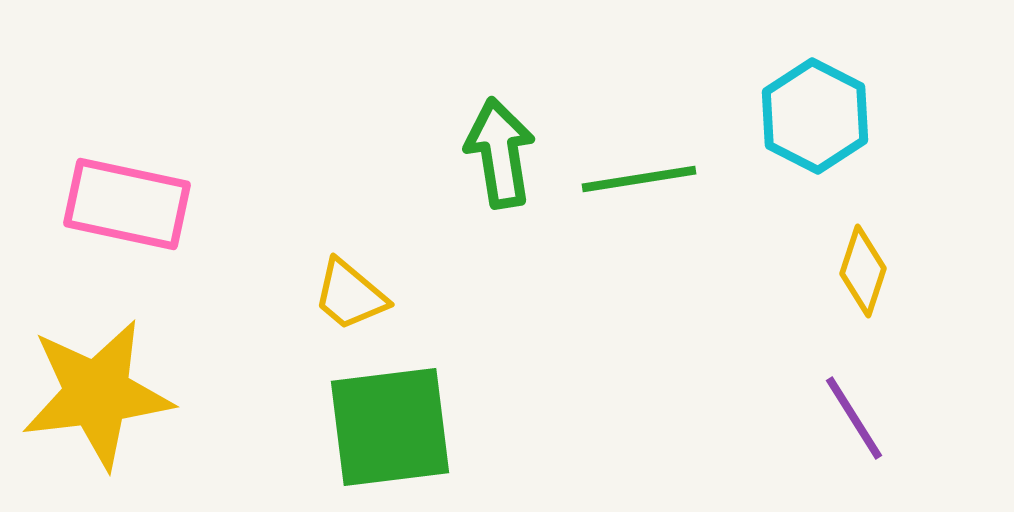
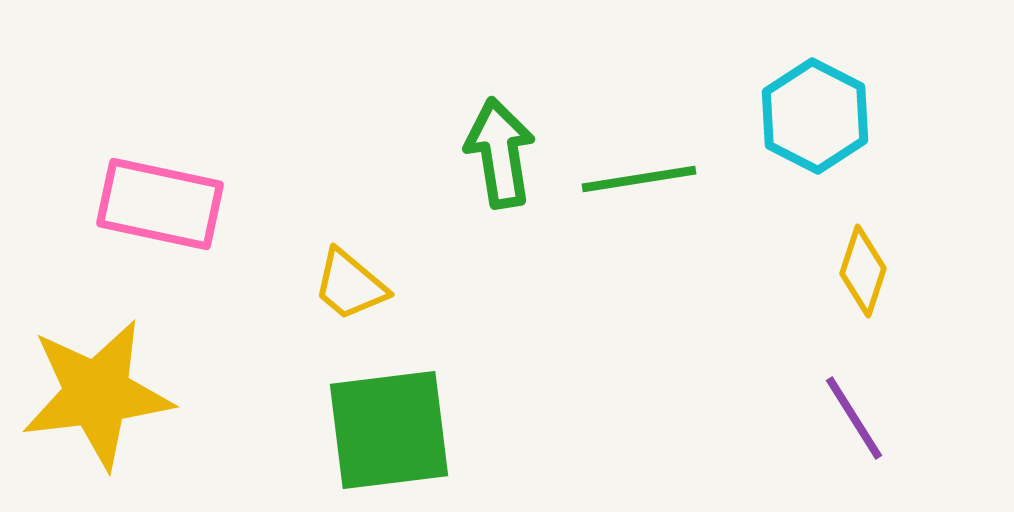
pink rectangle: moved 33 px right
yellow trapezoid: moved 10 px up
green square: moved 1 px left, 3 px down
